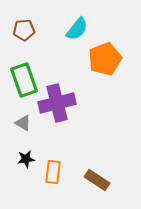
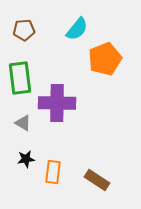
green rectangle: moved 4 px left, 2 px up; rotated 12 degrees clockwise
purple cross: rotated 15 degrees clockwise
